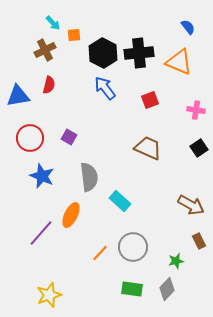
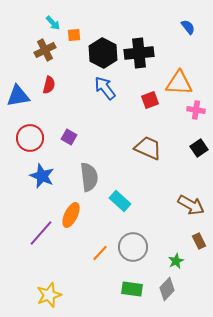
orange triangle: moved 21 px down; rotated 20 degrees counterclockwise
green star: rotated 14 degrees counterclockwise
